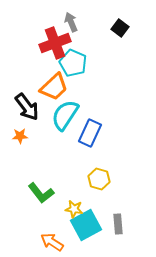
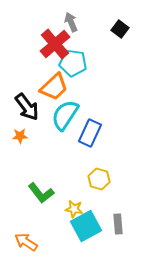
black square: moved 1 px down
red cross: moved 1 px down; rotated 20 degrees counterclockwise
cyan pentagon: rotated 16 degrees counterclockwise
cyan square: moved 1 px down
orange arrow: moved 26 px left
